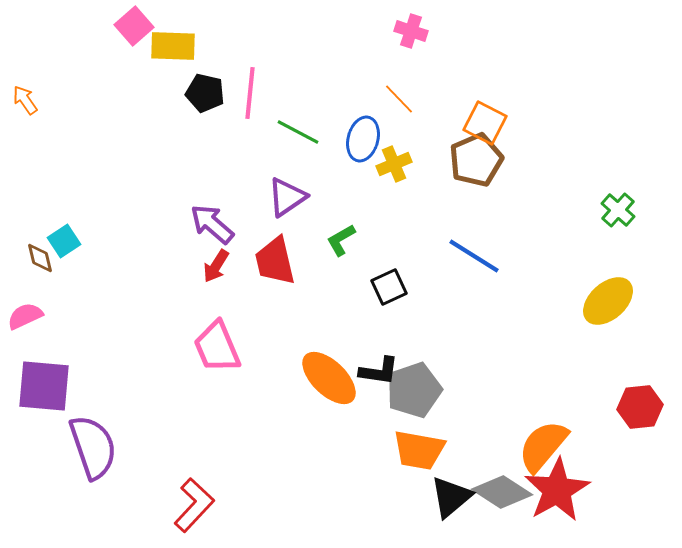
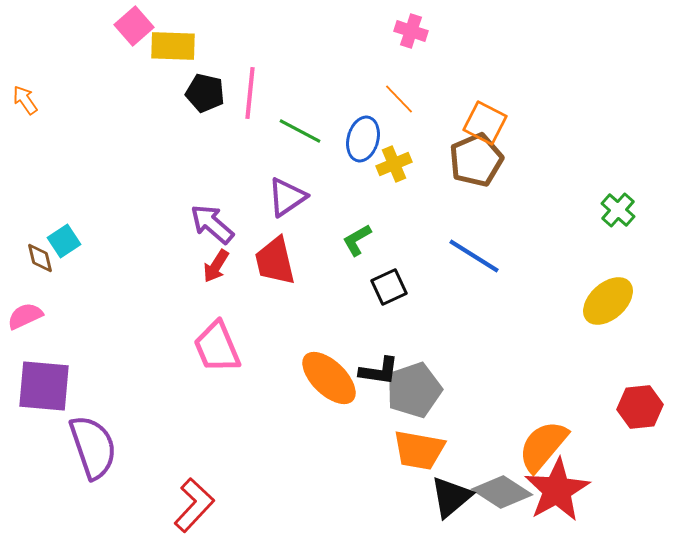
green line: moved 2 px right, 1 px up
green L-shape: moved 16 px right
